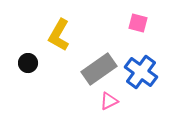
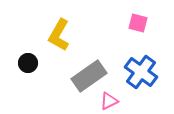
gray rectangle: moved 10 px left, 7 px down
